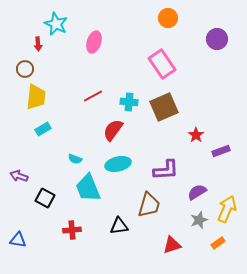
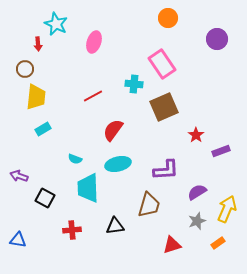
cyan cross: moved 5 px right, 18 px up
cyan trapezoid: rotated 20 degrees clockwise
gray star: moved 2 px left, 1 px down
black triangle: moved 4 px left
